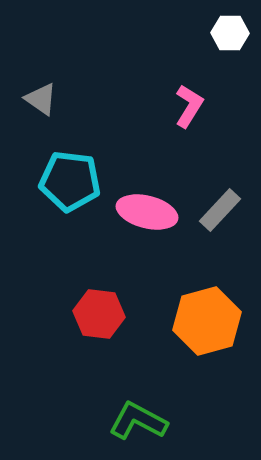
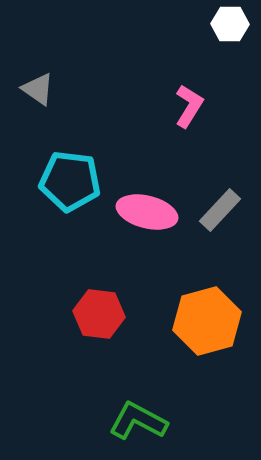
white hexagon: moved 9 px up
gray triangle: moved 3 px left, 10 px up
